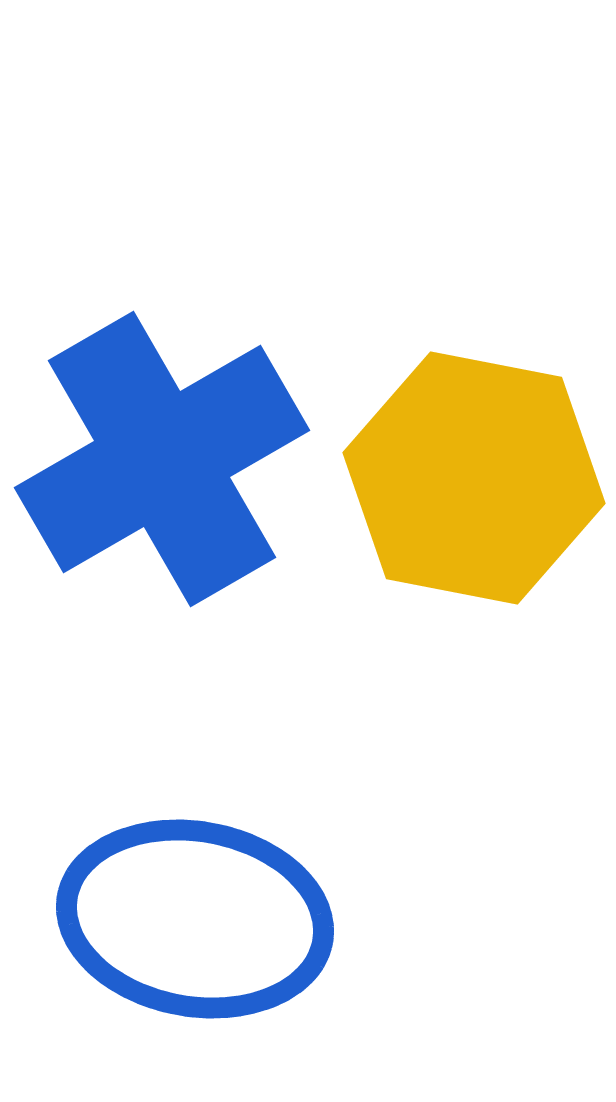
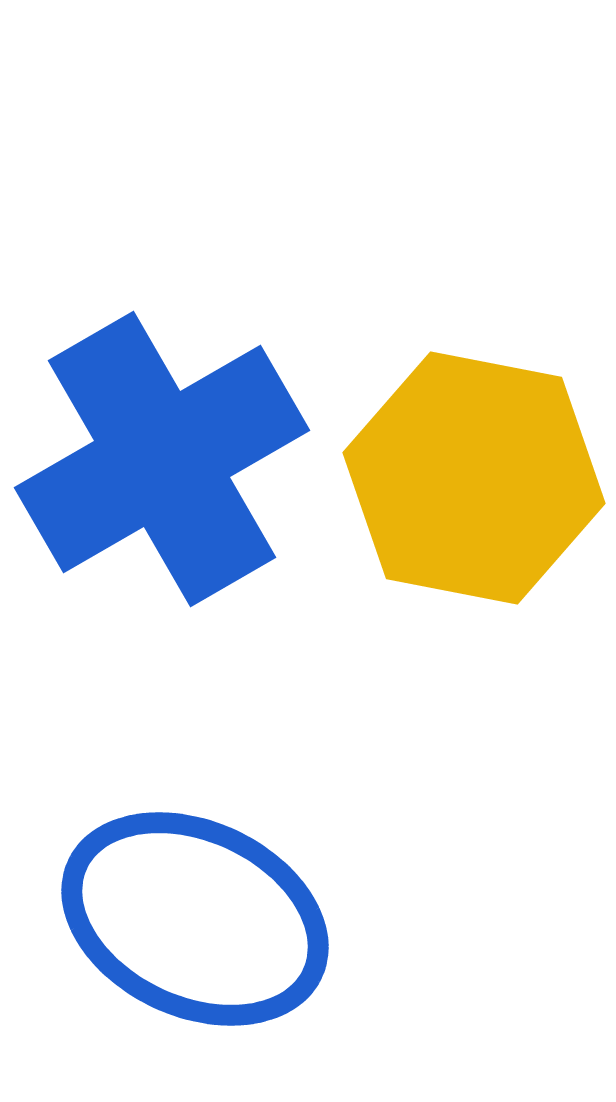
blue ellipse: rotated 15 degrees clockwise
